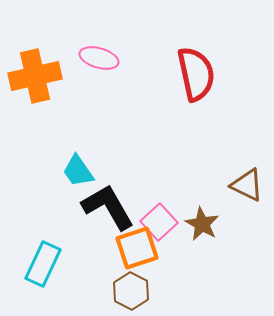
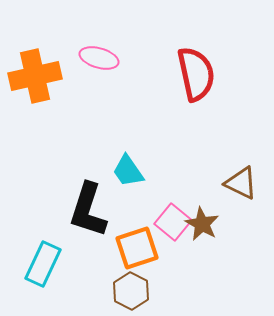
cyan trapezoid: moved 50 px right
brown triangle: moved 6 px left, 2 px up
black L-shape: moved 20 px left, 3 px down; rotated 132 degrees counterclockwise
pink square: moved 14 px right; rotated 9 degrees counterclockwise
